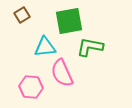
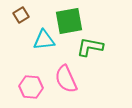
brown square: moved 1 px left
cyan triangle: moved 1 px left, 7 px up
pink semicircle: moved 4 px right, 6 px down
